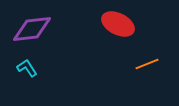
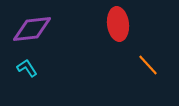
red ellipse: rotated 56 degrees clockwise
orange line: moved 1 px right, 1 px down; rotated 70 degrees clockwise
